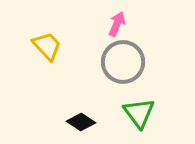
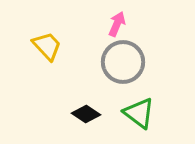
green triangle: rotated 16 degrees counterclockwise
black diamond: moved 5 px right, 8 px up
